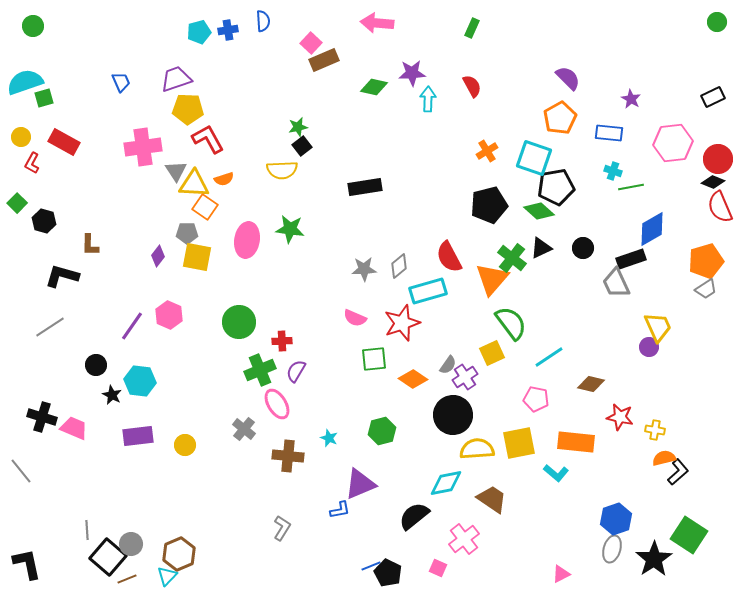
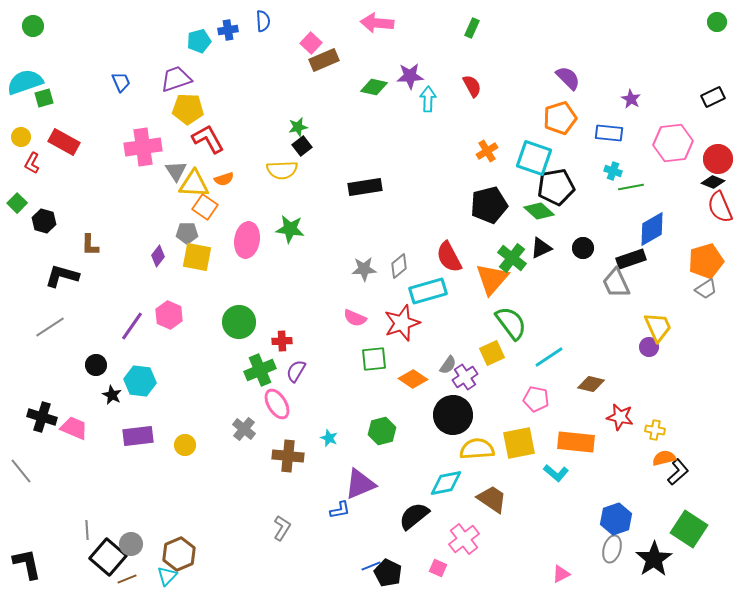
cyan pentagon at (199, 32): moved 9 px down
purple star at (412, 73): moved 2 px left, 3 px down
orange pentagon at (560, 118): rotated 12 degrees clockwise
green square at (689, 535): moved 6 px up
